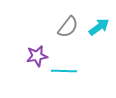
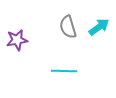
gray semicircle: rotated 125 degrees clockwise
purple star: moved 20 px left, 16 px up
